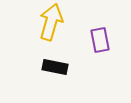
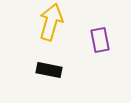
black rectangle: moved 6 px left, 3 px down
